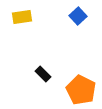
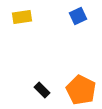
blue square: rotated 18 degrees clockwise
black rectangle: moved 1 px left, 16 px down
